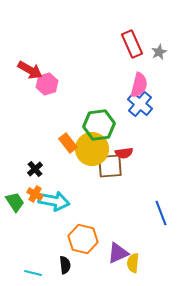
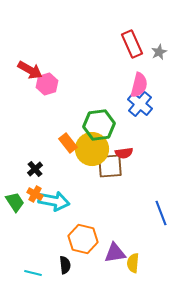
purple triangle: moved 3 px left; rotated 15 degrees clockwise
